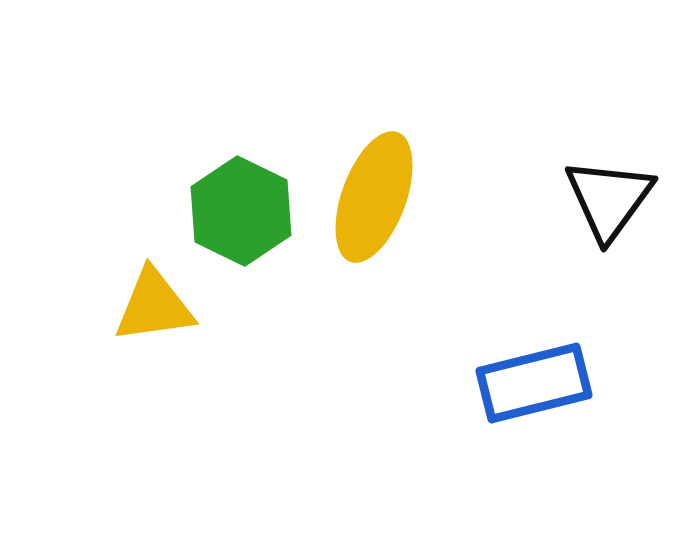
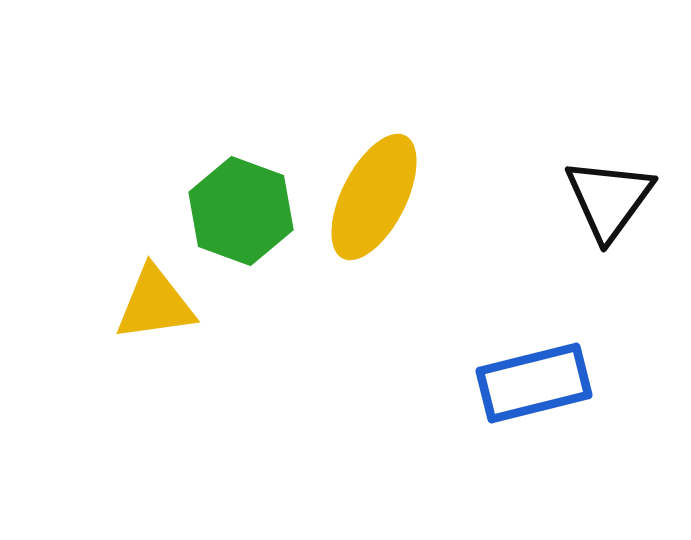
yellow ellipse: rotated 7 degrees clockwise
green hexagon: rotated 6 degrees counterclockwise
yellow triangle: moved 1 px right, 2 px up
